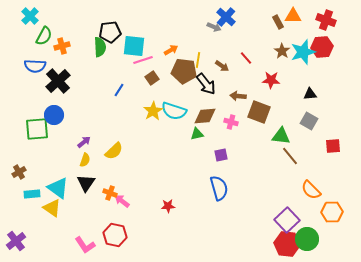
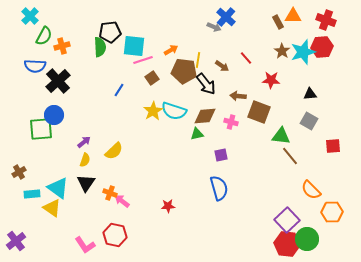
green square at (37, 129): moved 4 px right
